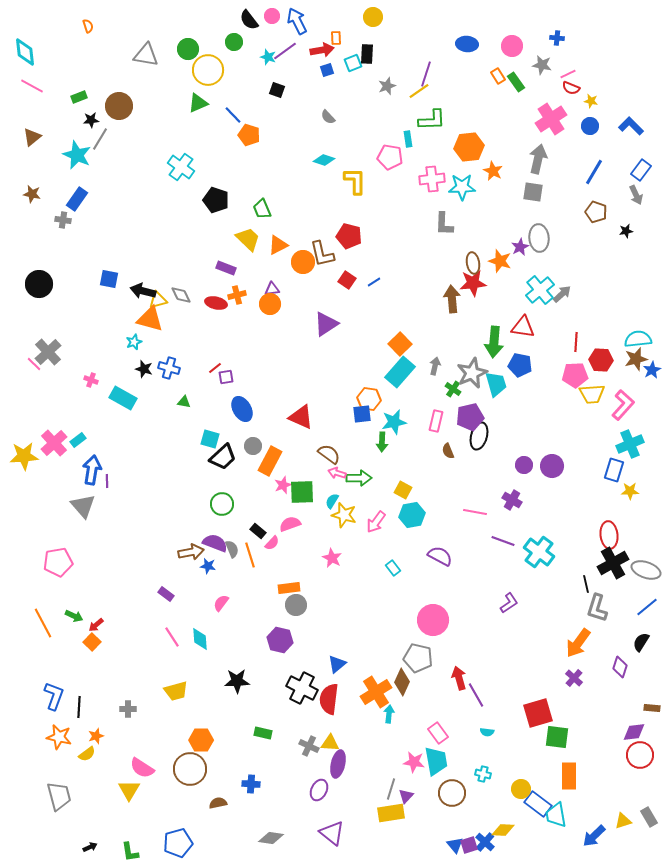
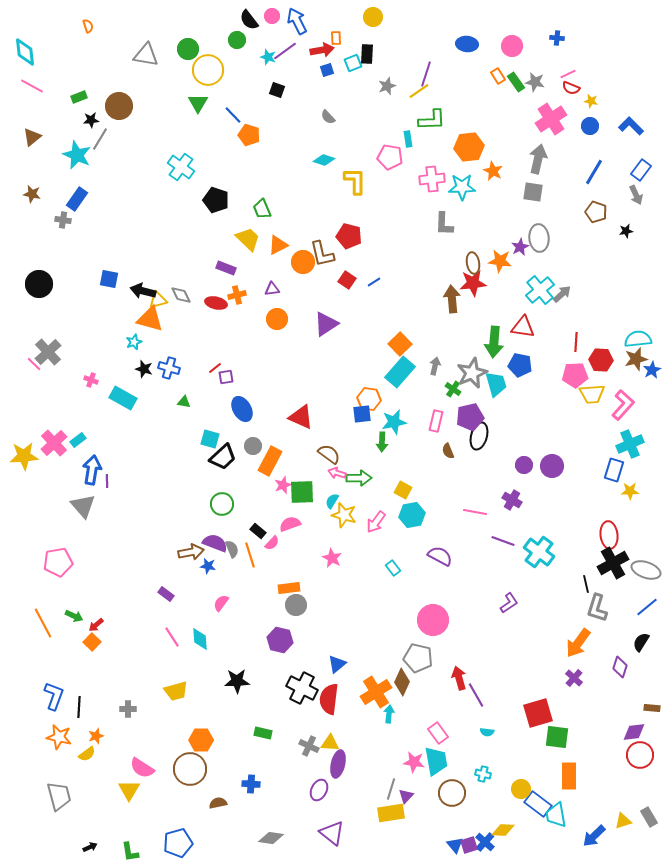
green circle at (234, 42): moved 3 px right, 2 px up
gray star at (542, 65): moved 7 px left, 17 px down
green triangle at (198, 103): rotated 35 degrees counterclockwise
orange star at (500, 261): rotated 10 degrees counterclockwise
orange circle at (270, 304): moved 7 px right, 15 px down
